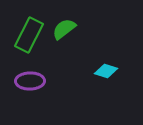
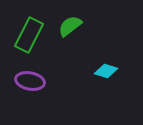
green semicircle: moved 6 px right, 3 px up
purple ellipse: rotated 12 degrees clockwise
